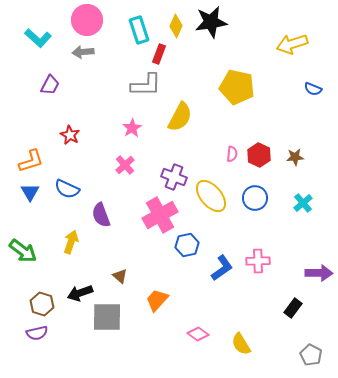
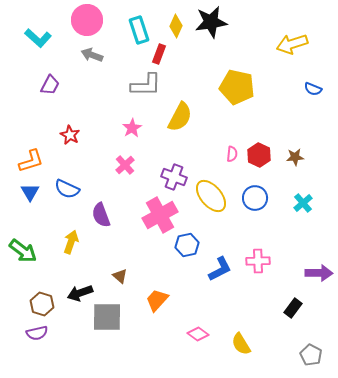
gray arrow at (83, 52): moved 9 px right, 3 px down; rotated 25 degrees clockwise
blue L-shape at (222, 268): moved 2 px left, 1 px down; rotated 8 degrees clockwise
